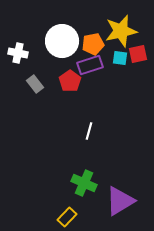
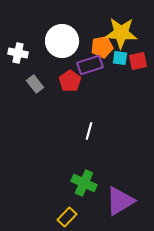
yellow star: moved 2 px down; rotated 16 degrees clockwise
orange pentagon: moved 9 px right, 3 px down
red square: moved 7 px down
